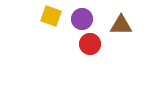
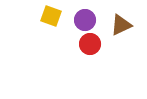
purple circle: moved 3 px right, 1 px down
brown triangle: rotated 25 degrees counterclockwise
